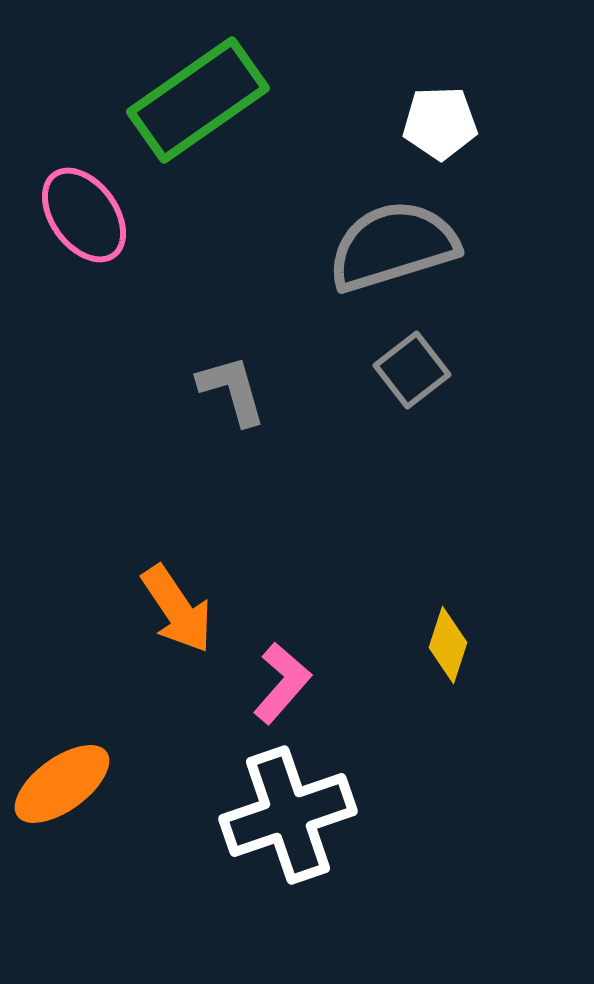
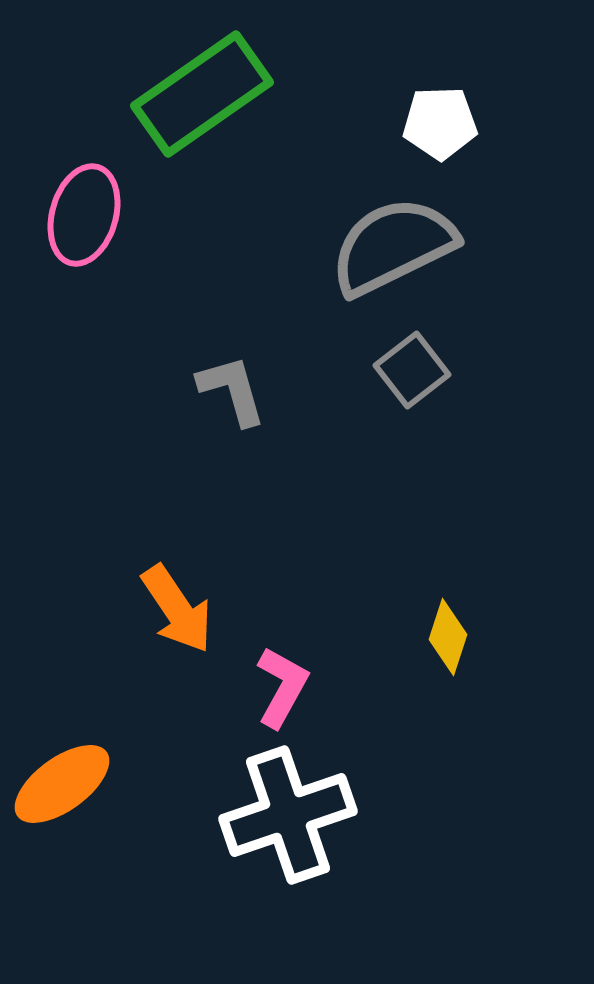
green rectangle: moved 4 px right, 6 px up
pink ellipse: rotated 52 degrees clockwise
gray semicircle: rotated 9 degrees counterclockwise
yellow diamond: moved 8 px up
pink L-shape: moved 4 px down; rotated 12 degrees counterclockwise
